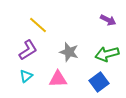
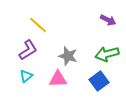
gray star: moved 1 px left, 4 px down
blue square: moved 1 px up
